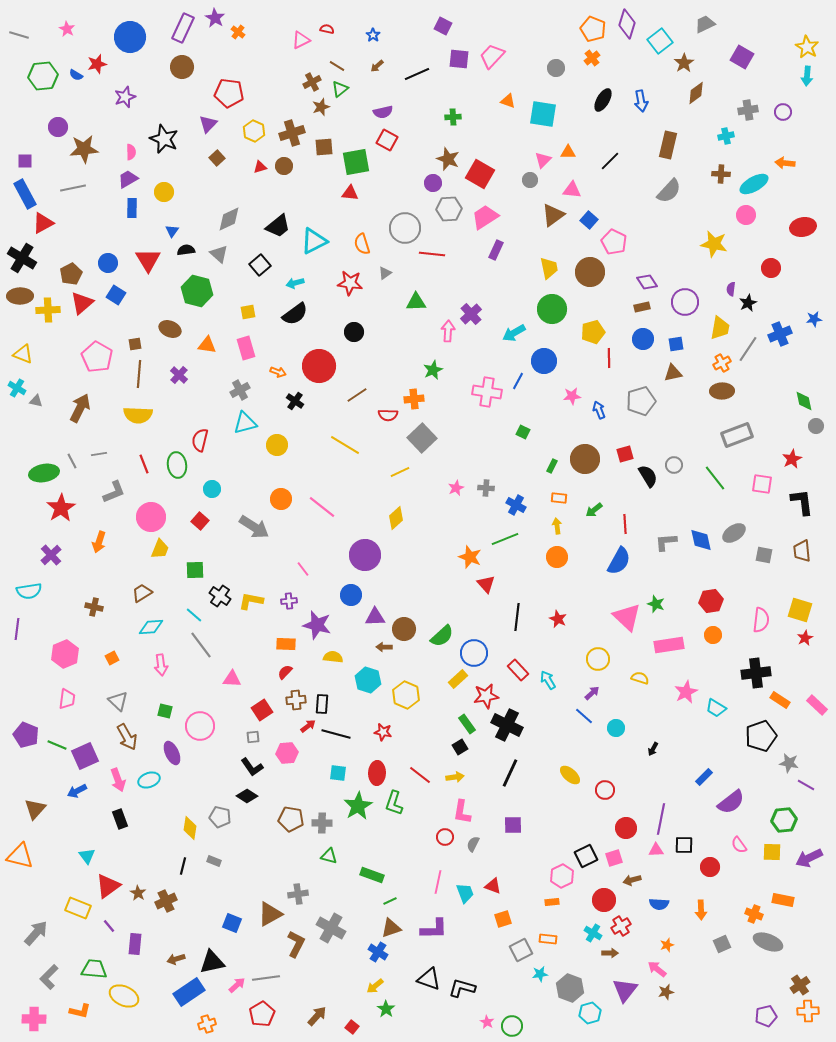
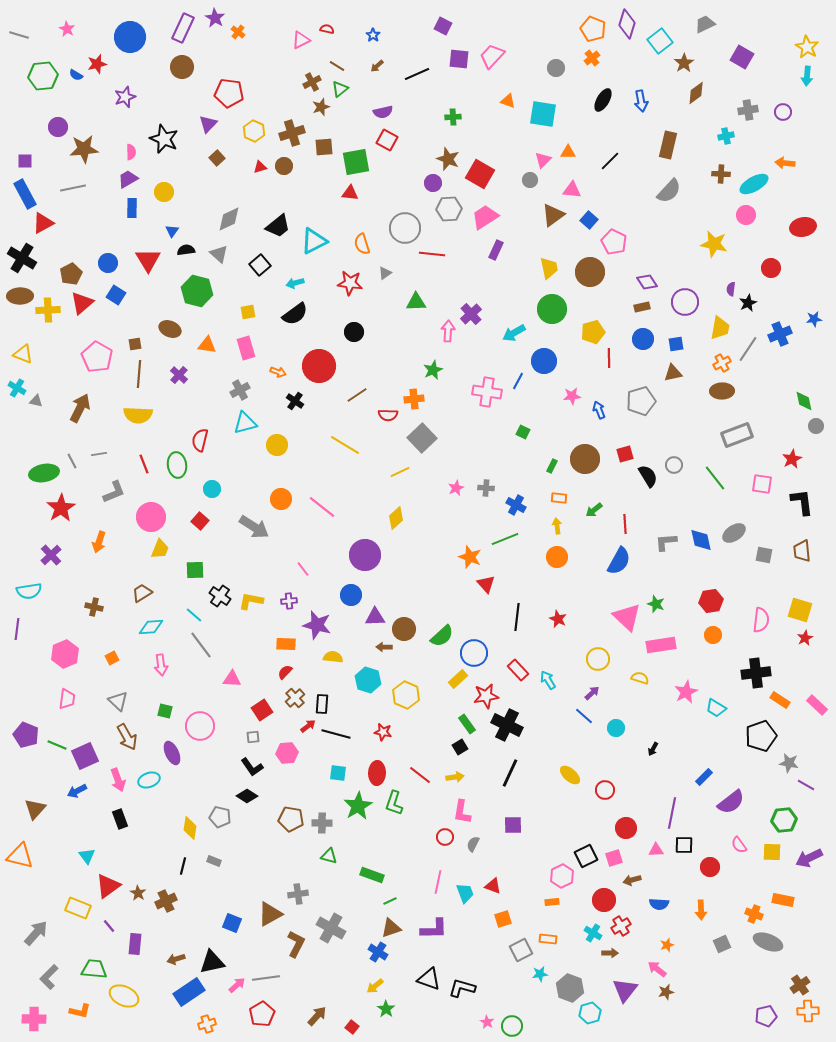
pink rectangle at (669, 645): moved 8 px left
brown cross at (296, 700): moved 1 px left, 2 px up; rotated 36 degrees counterclockwise
purple line at (661, 819): moved 11 px right, 6 px up
